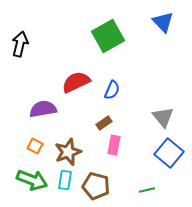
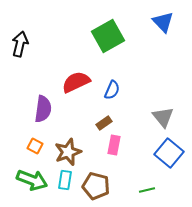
purple semicircle: rotated 108 degrees clockwise
